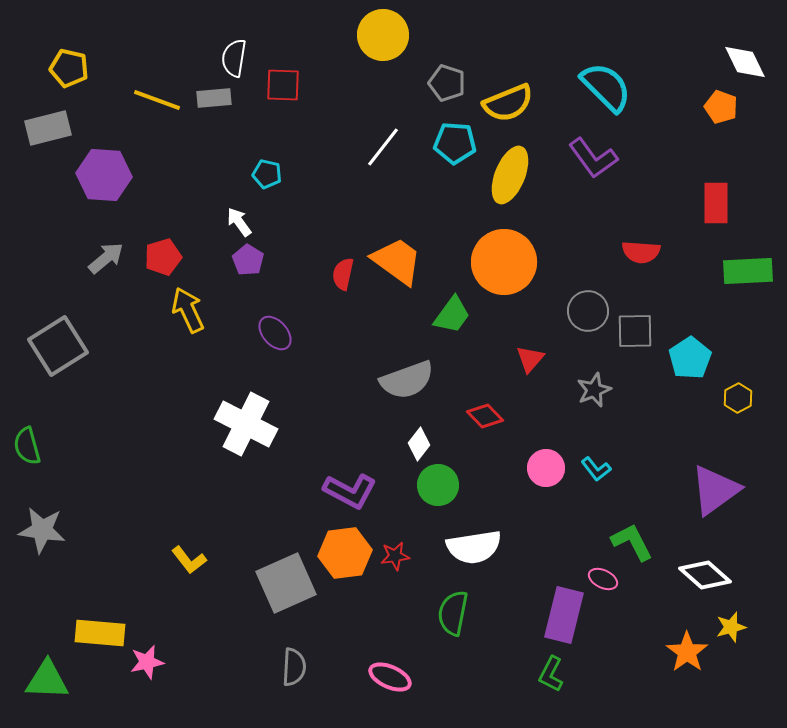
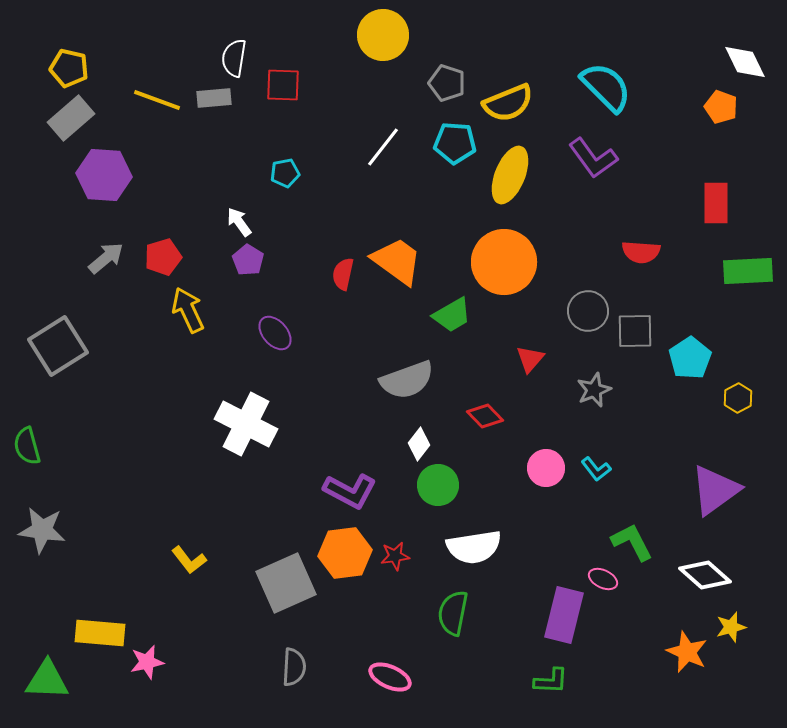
gray rectangle at (48, 128): moved 23 px right, 10 px up; rotated 27 degrees counterclockwise
cyan pentagon at (267, 174): moved 18 px right, 1 px up; rotated 24 degrees counterclockwise
green trapezoid at (452, 315): rotated 24 degrees clockwise
orange star at (687, 652): rotated 12 degrees counterclockwise
green L-shape at (551, 674): moved 7 px down; rotated 114 degrees counterclockwise
